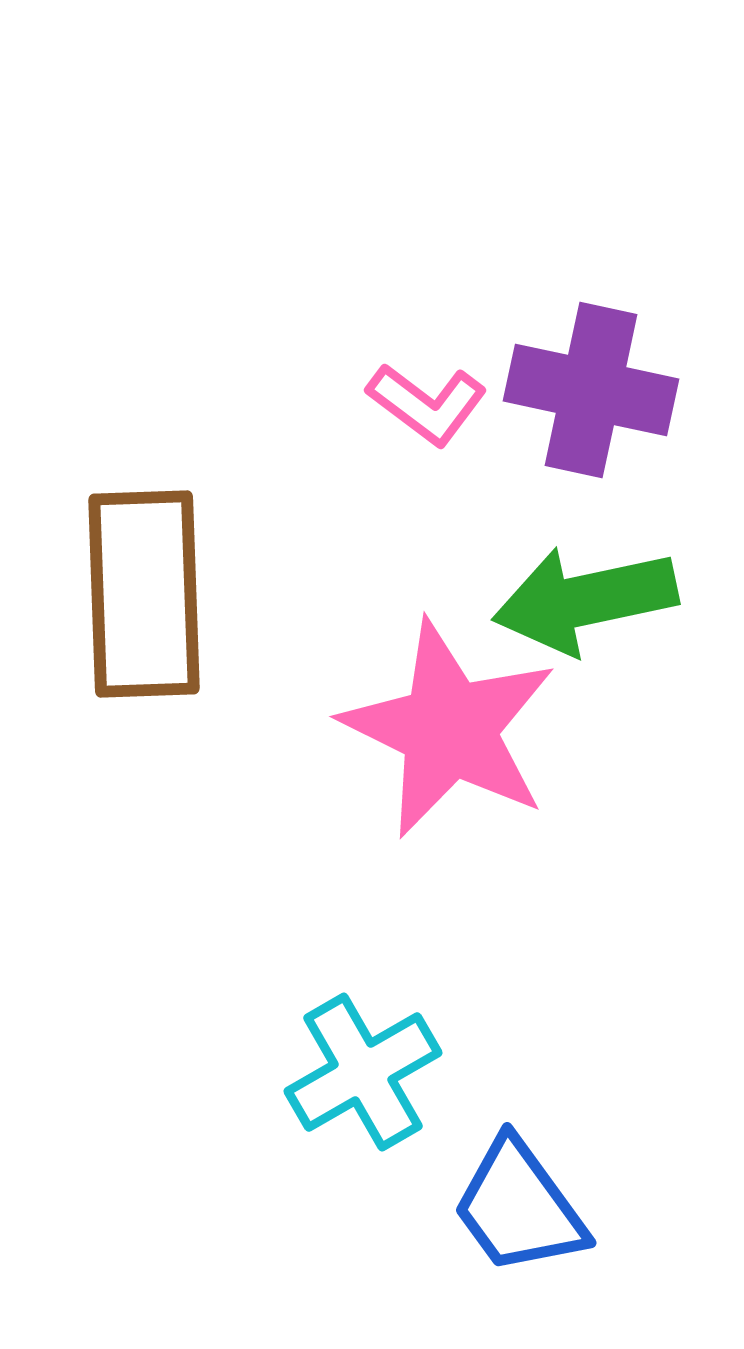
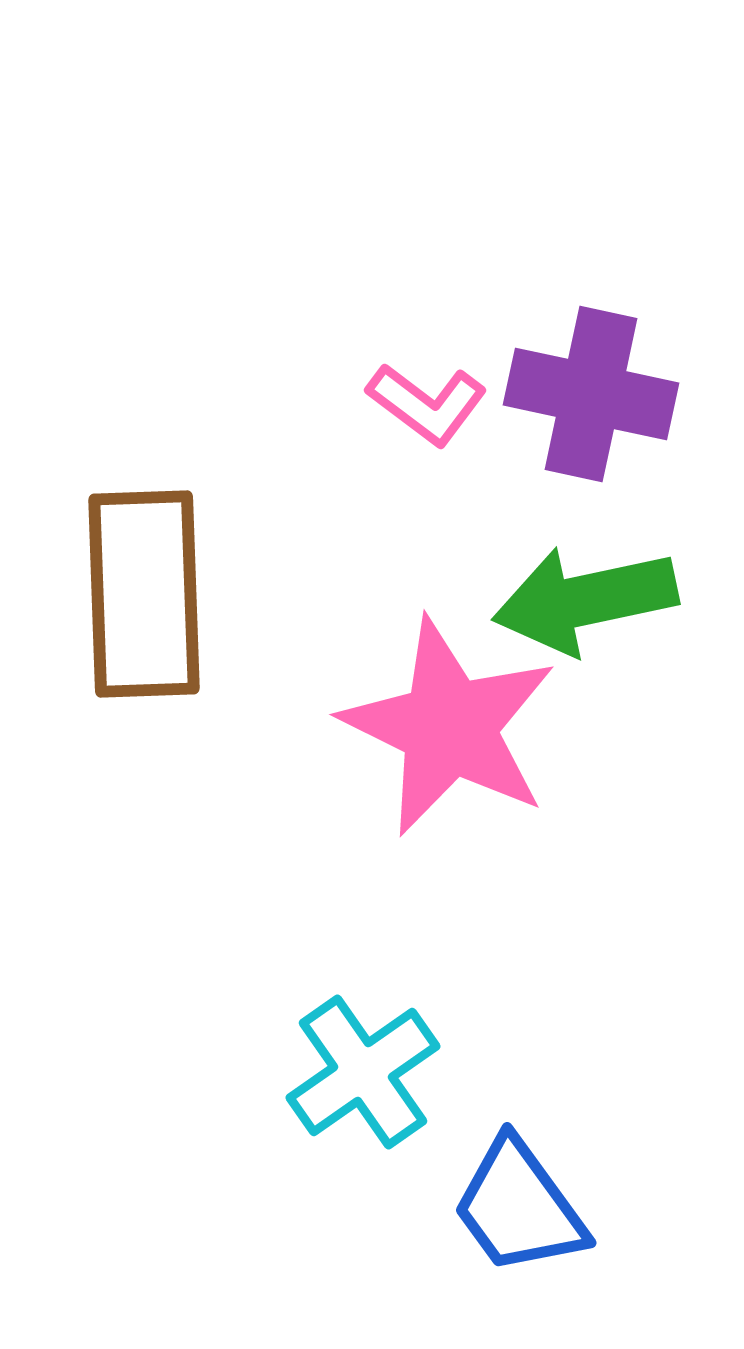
purple cross: moved 4 px down
pink star: moved 2 px up
cyan cross: rotated 5 degrees counterclockwise
